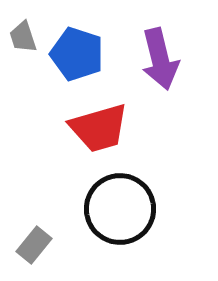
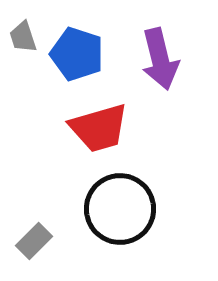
gray rectangle: moved 4 px up; rotated 6 degrees clockwise
